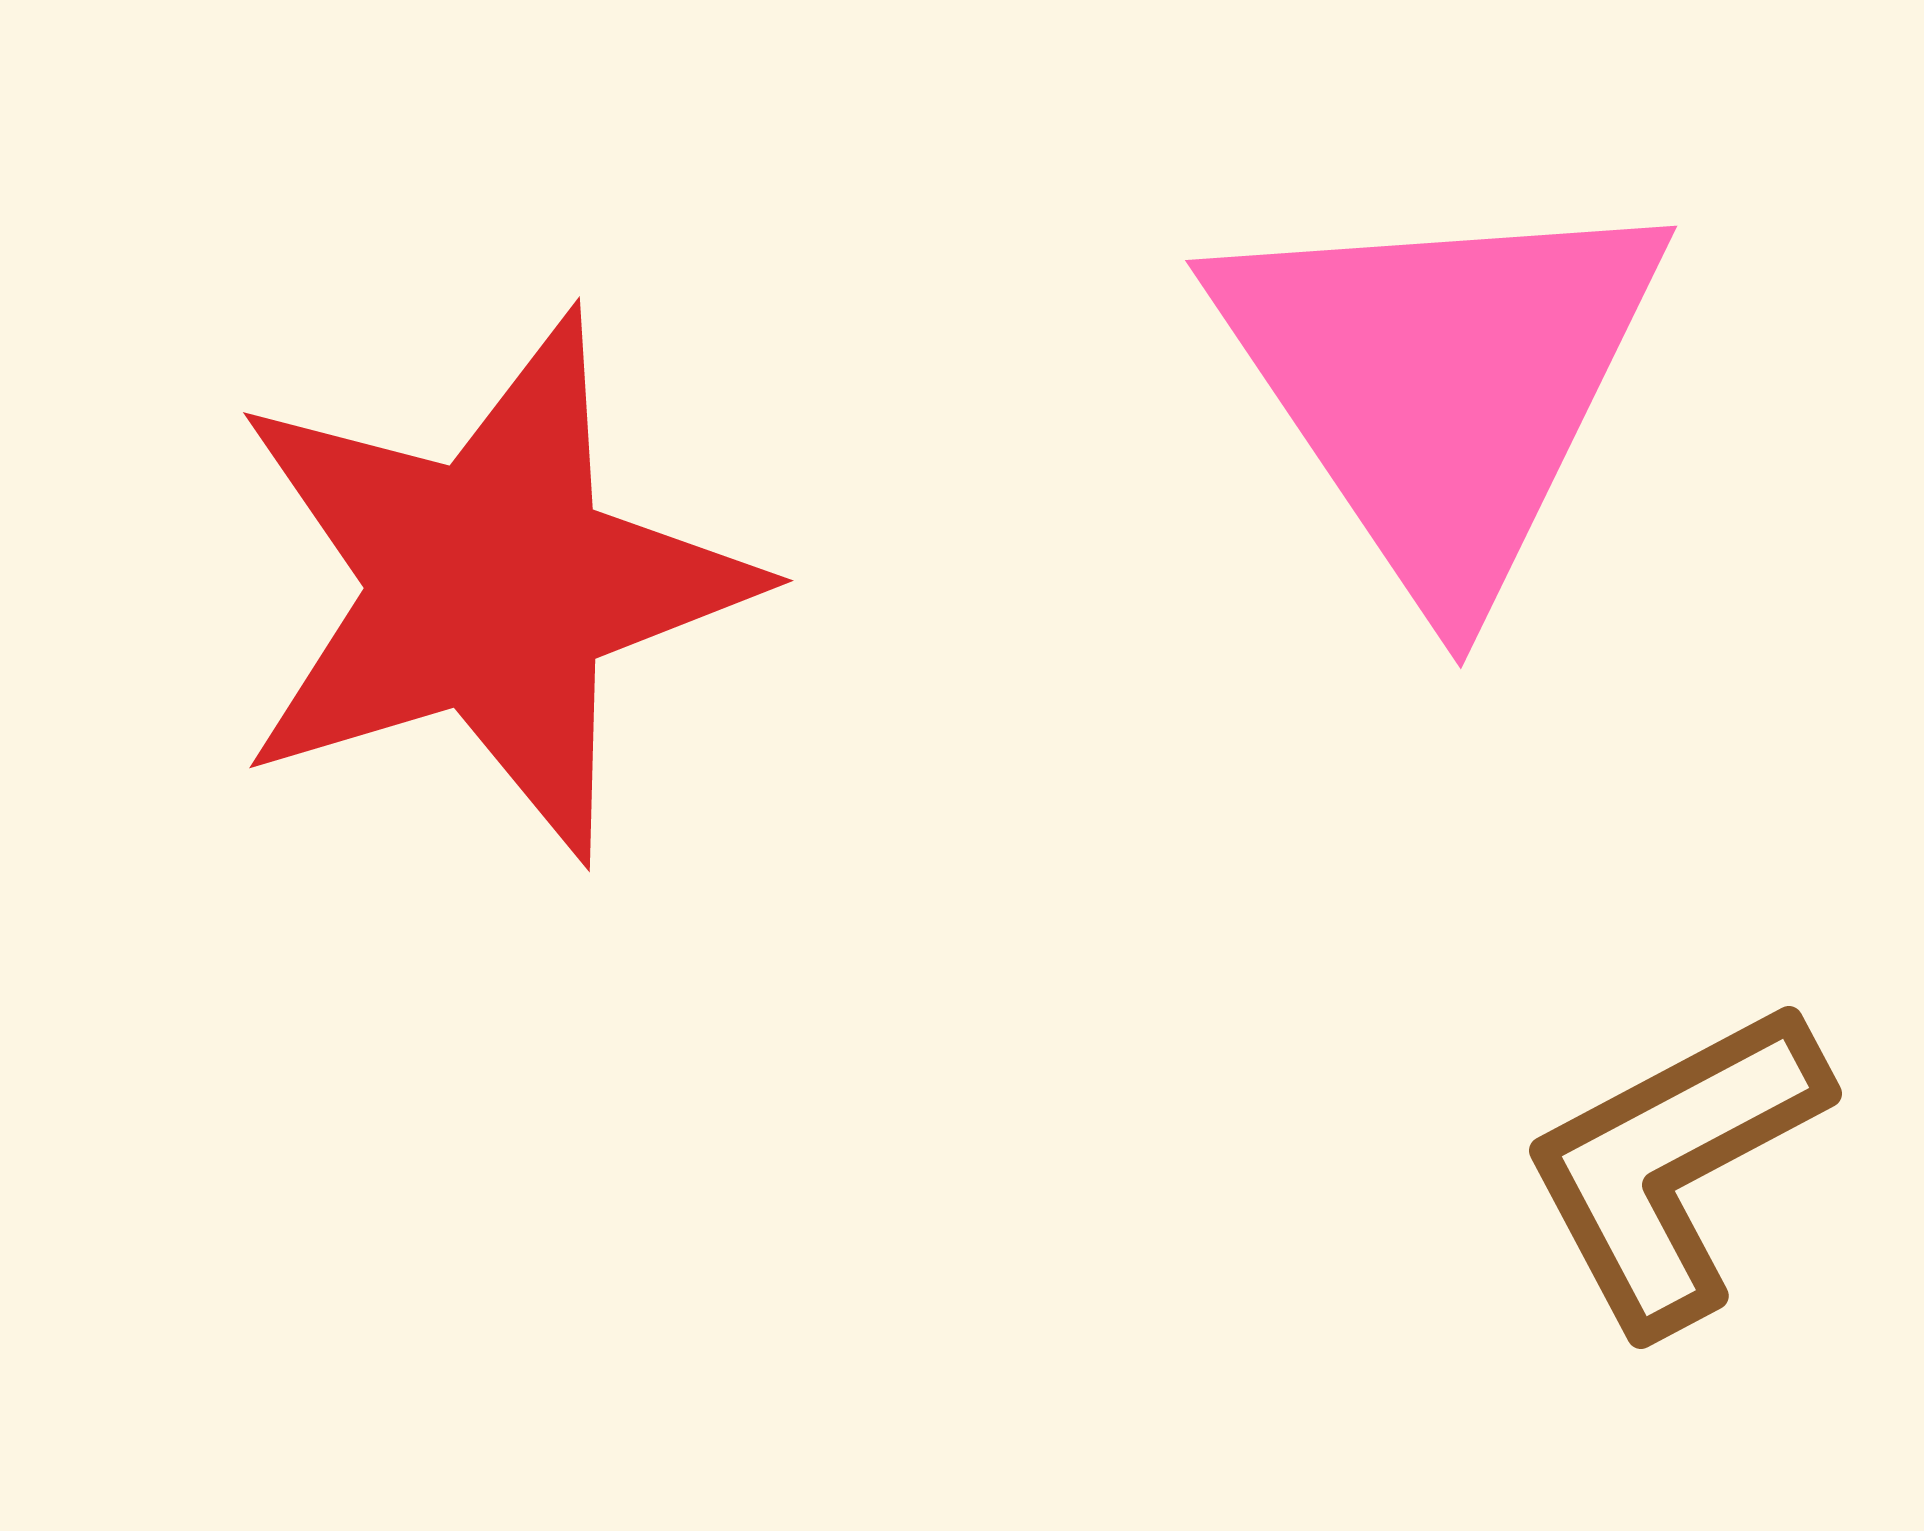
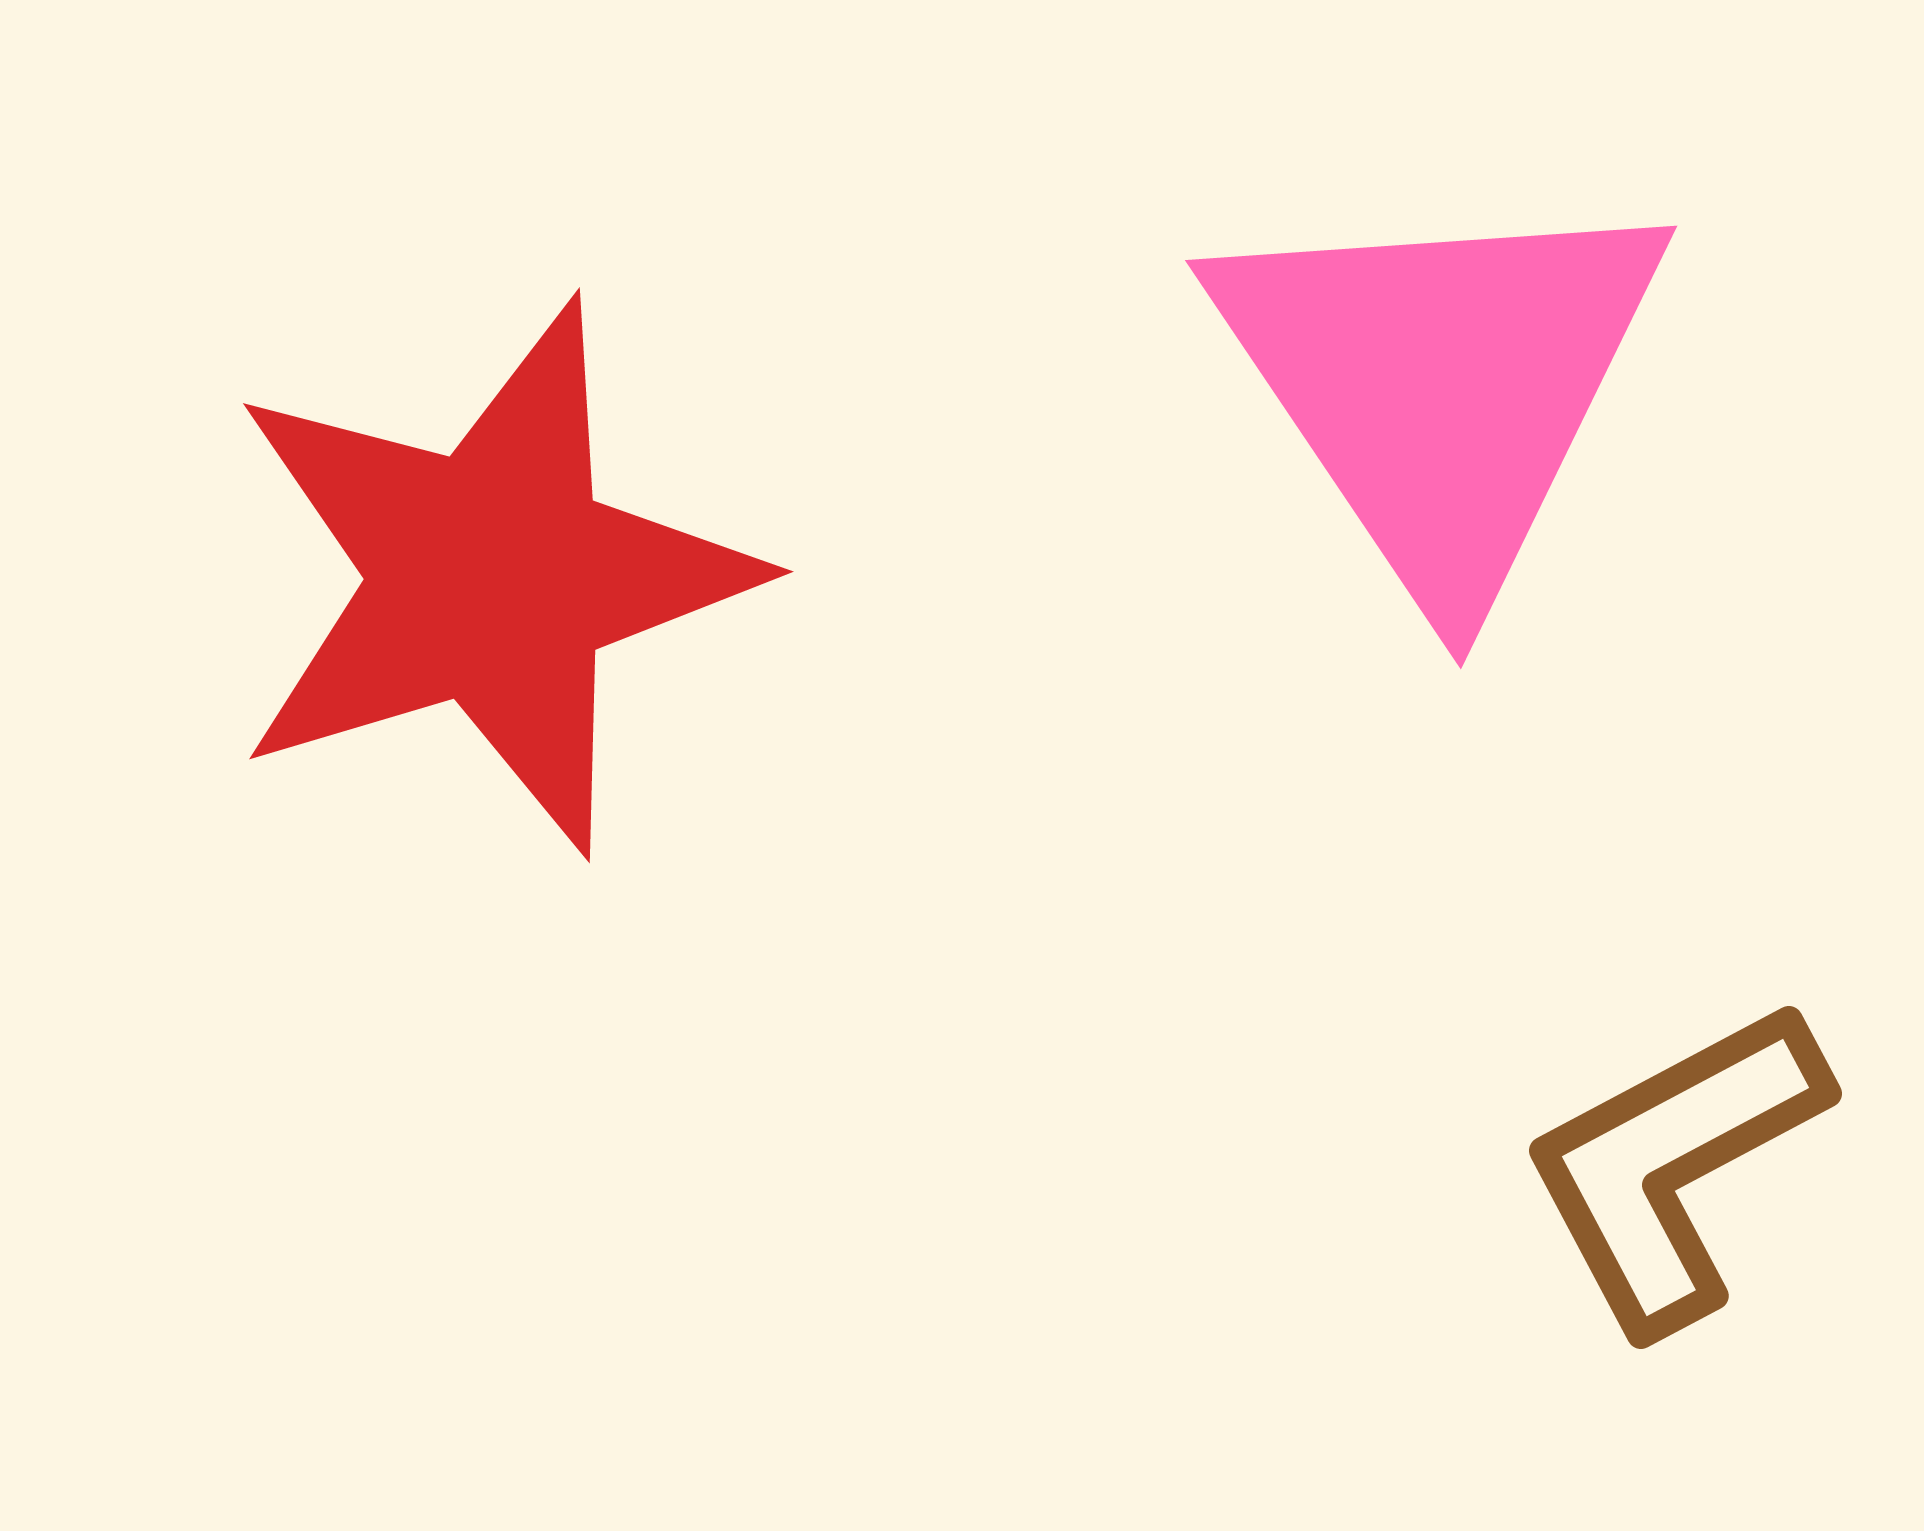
red star: moved 9 px up
